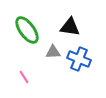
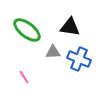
green ellipse: rotated 16 degrees counterclockwise
